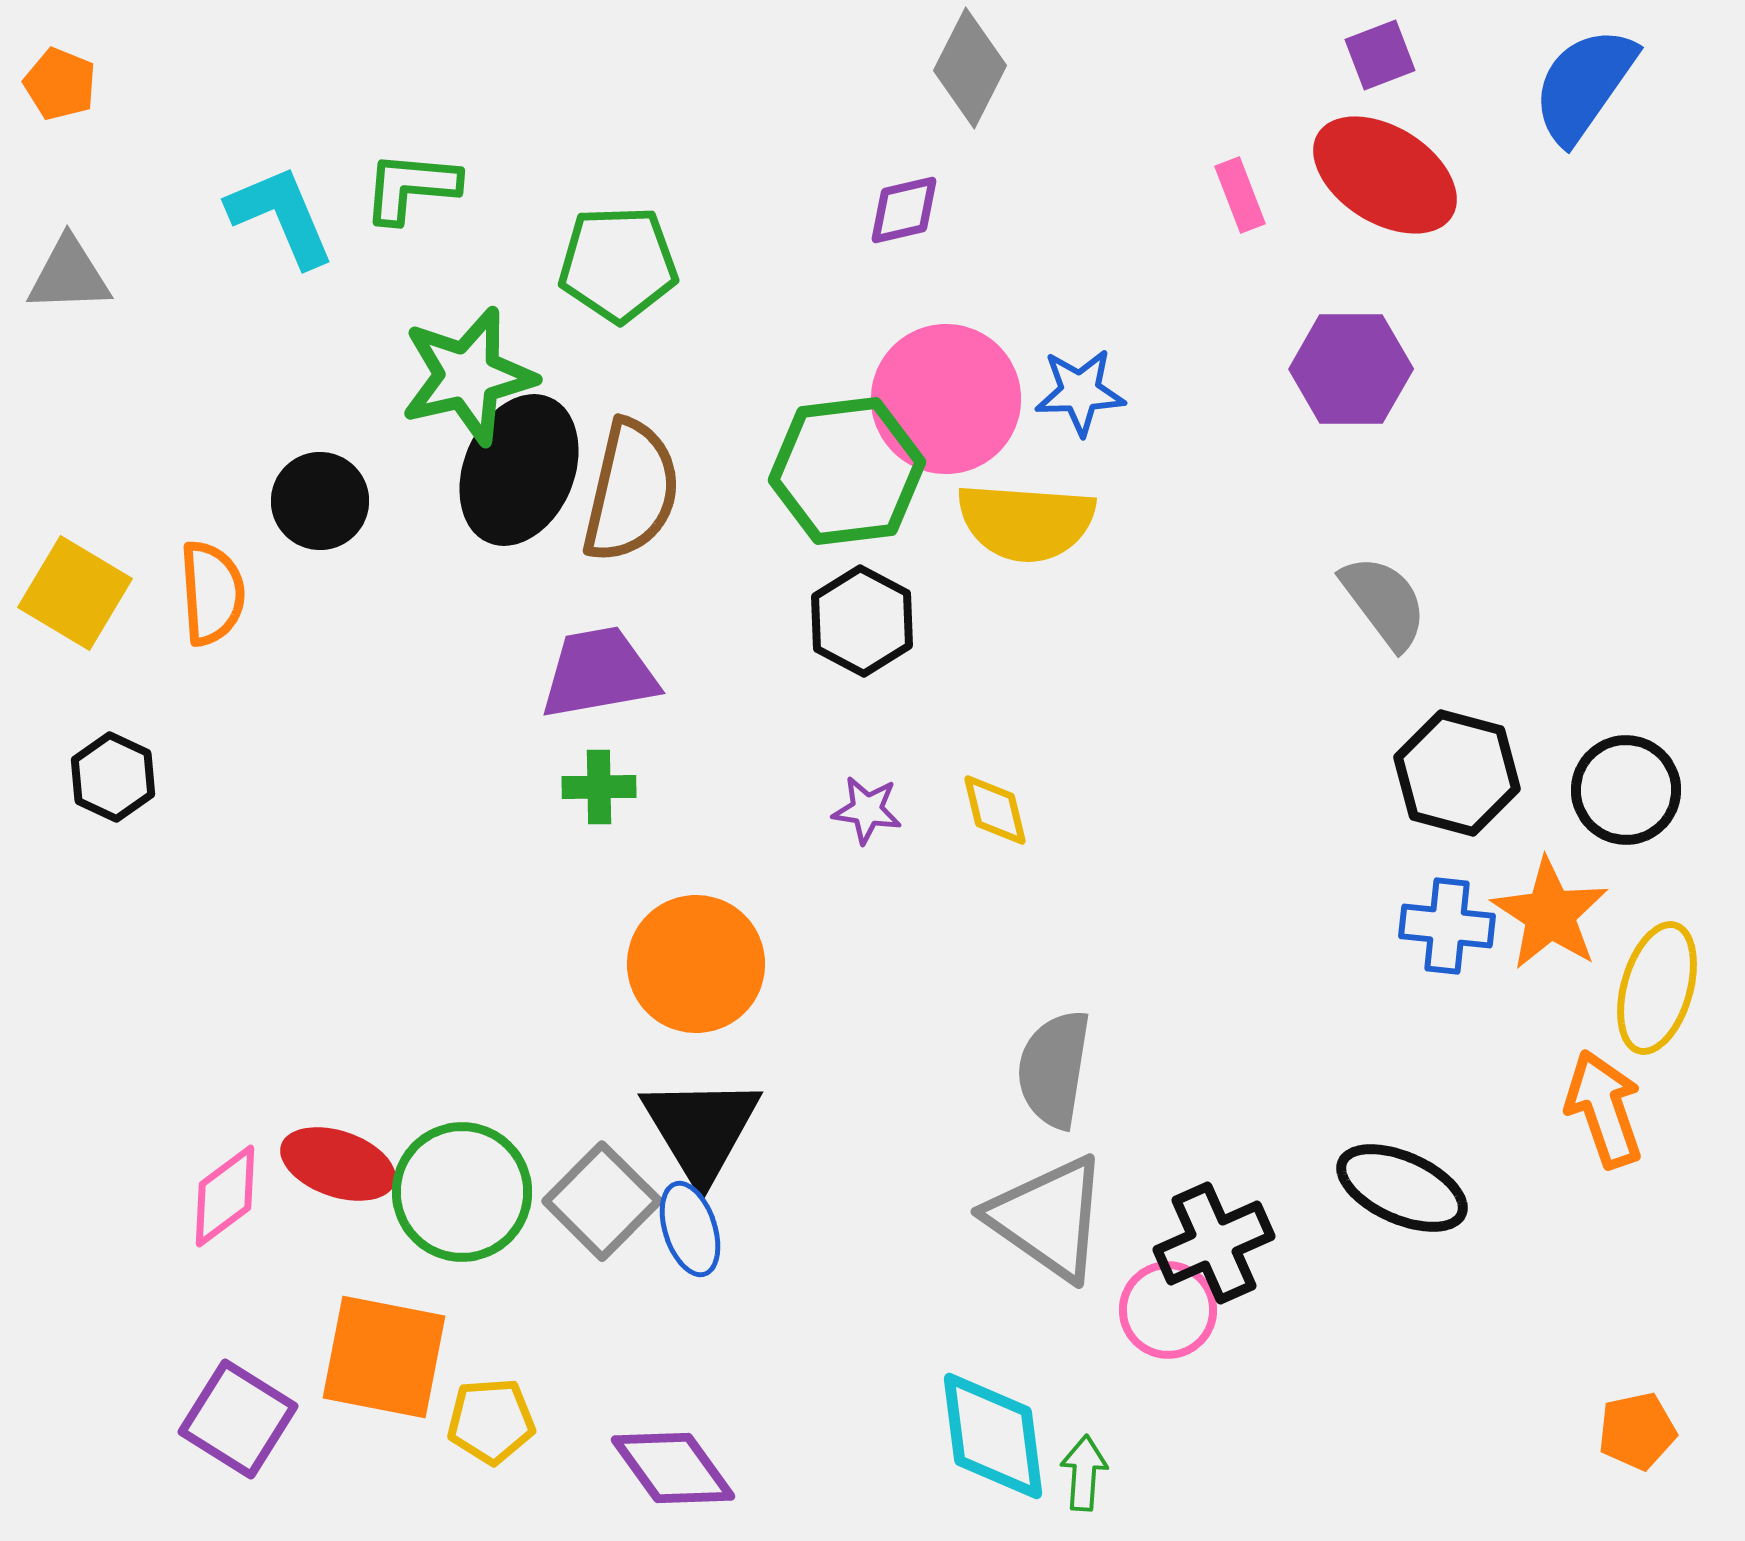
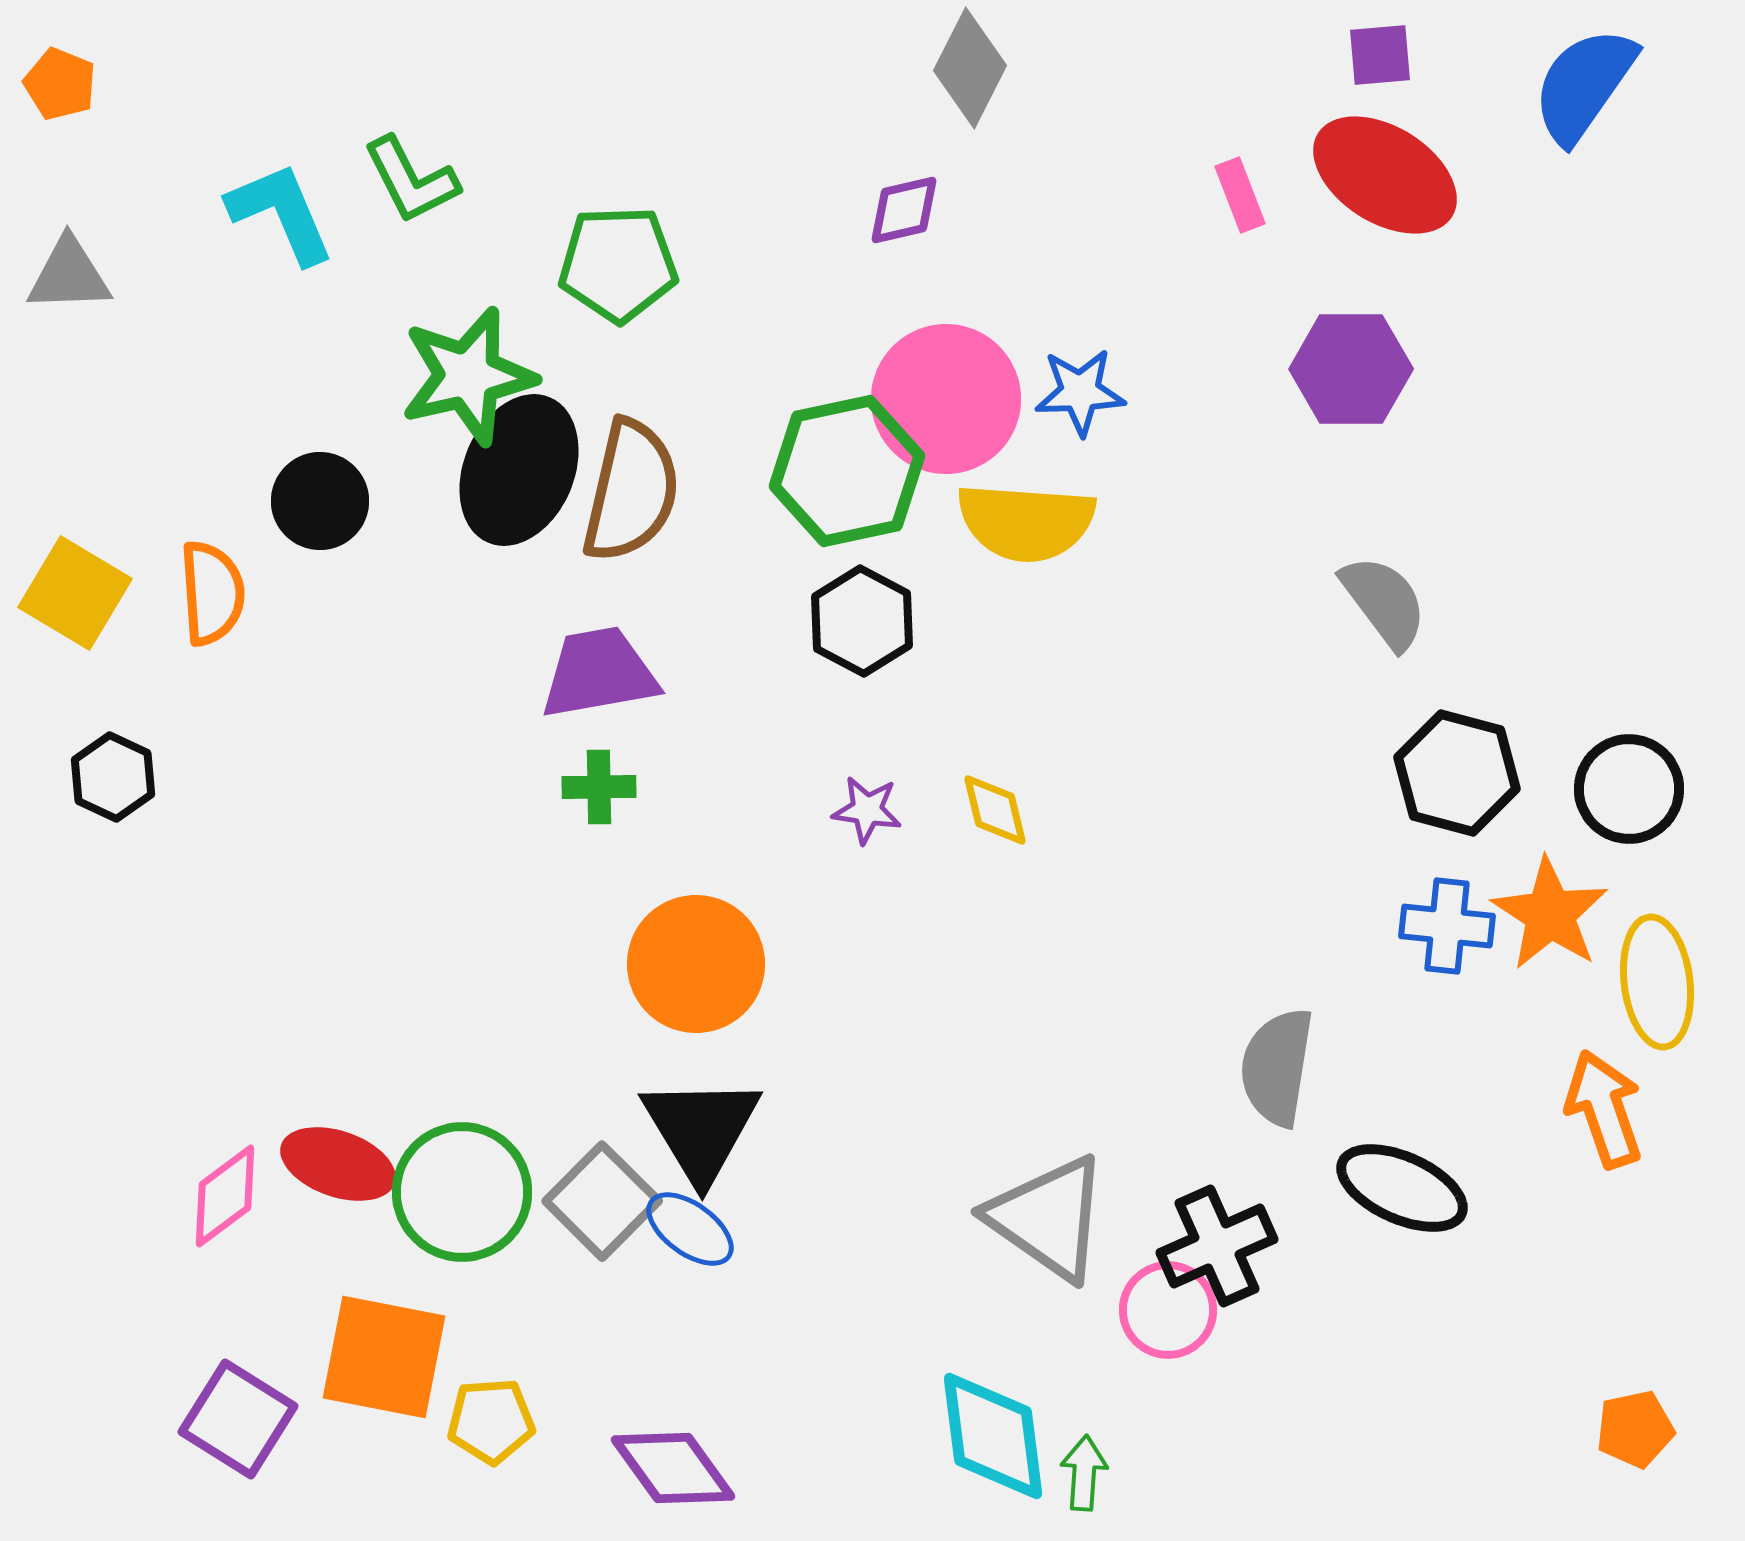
purple square at (1380, 55): rotated 16 degrees clockwise
green L-shape at (411, 187): moved 7 px up; rotated 122 degrees counterclockwise
cyan L-shape at (281, 216): moved 3 px up
green hexagon at (847, 471): rotated 5 degrees counterclockwise
black circle at (1626, 790): moved 3 px right, 1 px up
yellow ellipse at (1657, 988): moved 6 px up; rotated 23 degrees counterclockwise
gray semicircle at (1054, 1069): moved 223 px right, 2 px up
blue ellipse at (690, 1229): rotated 36 degrees counterclockwise
black cross at (1214, 1243): moved 3 px right, 3 px down
orange pentagon at (1637, 1431): moved 2 px left, 2 px up
